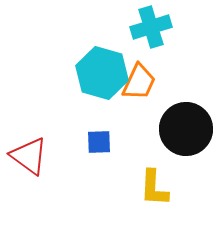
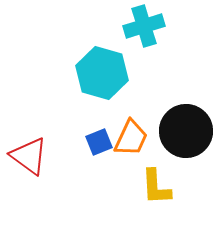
cyan cross: moved 7 px left, 1 px up
orange trapezoid: moved 8 px left, 56 px down
black circle: moved 2 px down
blue square: rotated 20 degrees counterclockwise
yellow L-shape: moved 2 px right, 1 px up; rotated 6 degrees counterclockwise
